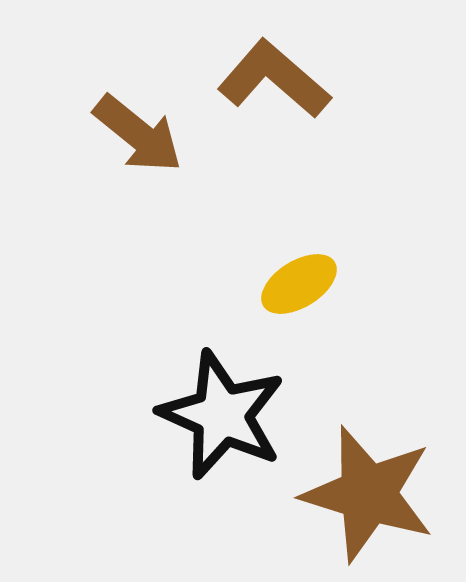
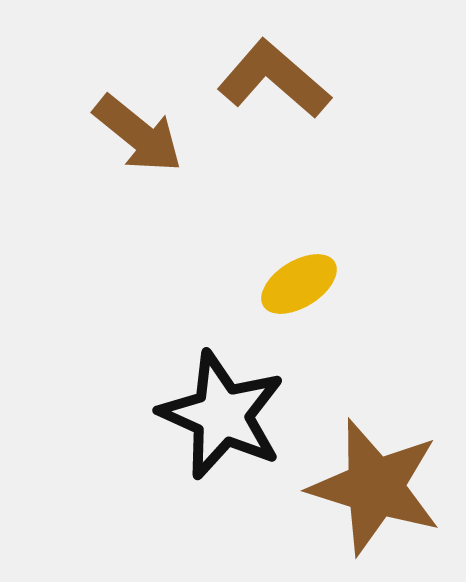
brown star: moved 7 px right, 7 px up
